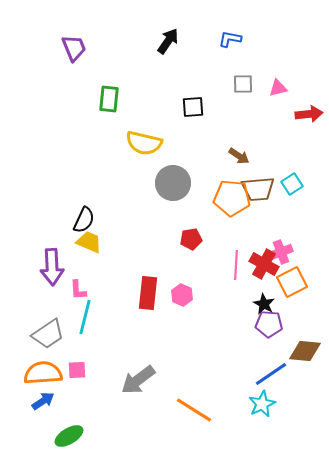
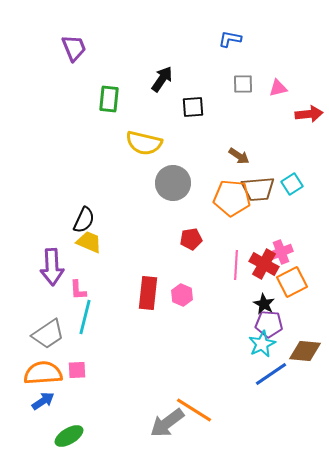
black arrow: moved 6 px left, 38 px down
gray arrow: moved 29 px right, 43 px down
cyan star: moved 60 px up
